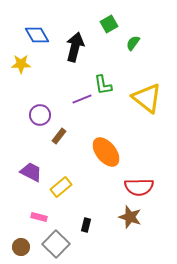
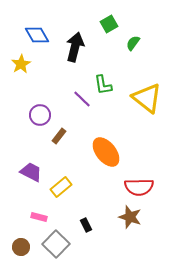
yellow star: rotated 30 degrees counterclockwise
purple line: rotated 66 degrees clockwise
black rectangle: rotated 40 degrees counterclockwise
